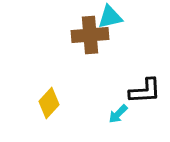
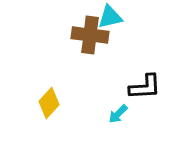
brown cross: rotated 12 degrees clockwise
black L-shape: moved 4 px up
